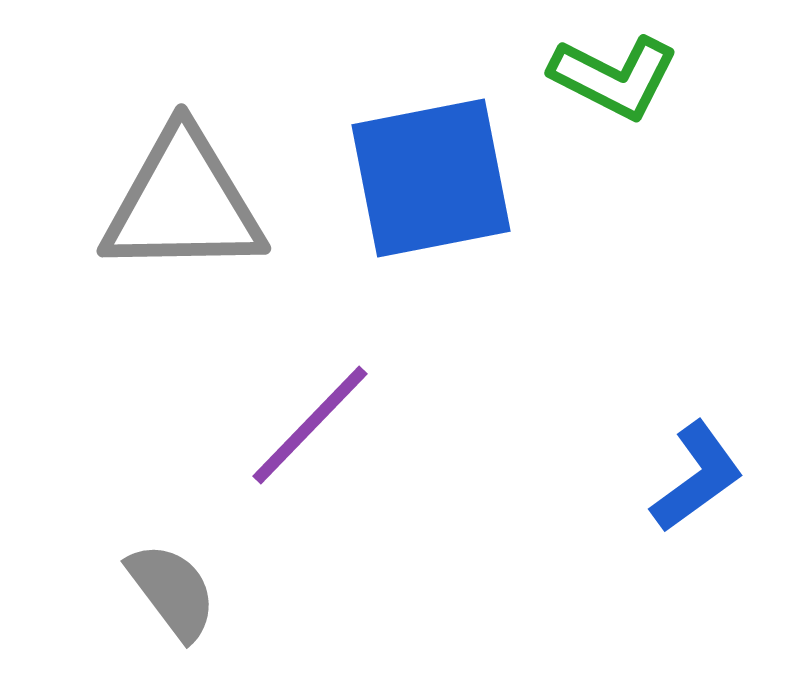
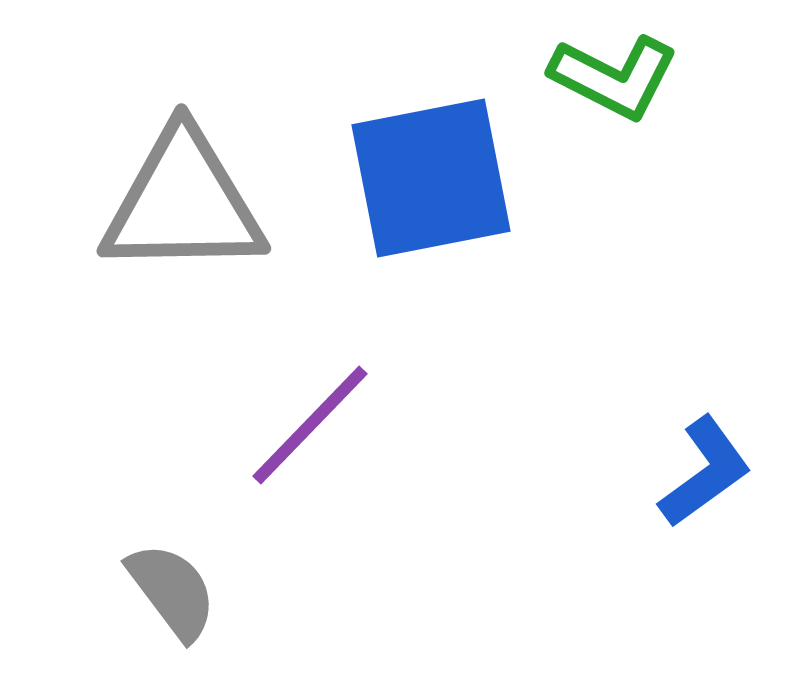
blue L-shape: moved 8 px right, 5 px up
